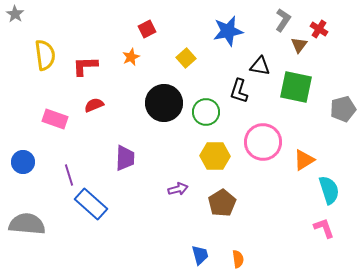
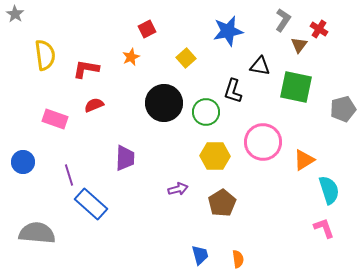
red L-shape: moved 1 px right, 3 px down; rotated 12 degrees clockwise
black L-shape: moved 6 px left
gray semicircle: moved 10 px right, 9 px down
